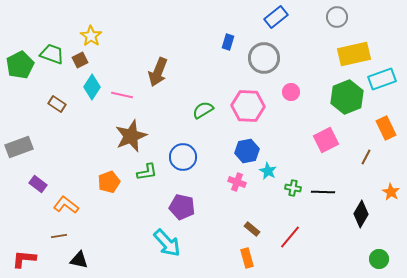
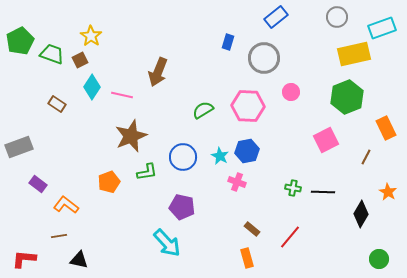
green pentagon at (20, 65): moved 24 px up
cyan rectangle at (382, 79): moved 51 px up
cyan star at (268, 171): moved 48 px left, 15 px up
orange star at (391, 192): moved 3 px left
